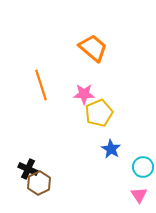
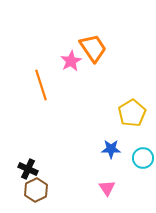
orange trapezoid: rotated 16 degrees clockwise
pink star: moved 13 px left, 33 px up; rotated 30 degrees counterclockwise
yellow pentagon: moved 33 px right; rotated 8 degrees counterclockwise
blue star: rotated 30 degrees counterclockwise
cyan circle: moved 9 px up
brown hexagon: moved 3 px left, 7 px down
pink triangle: moved 32 px left, 7 px up
